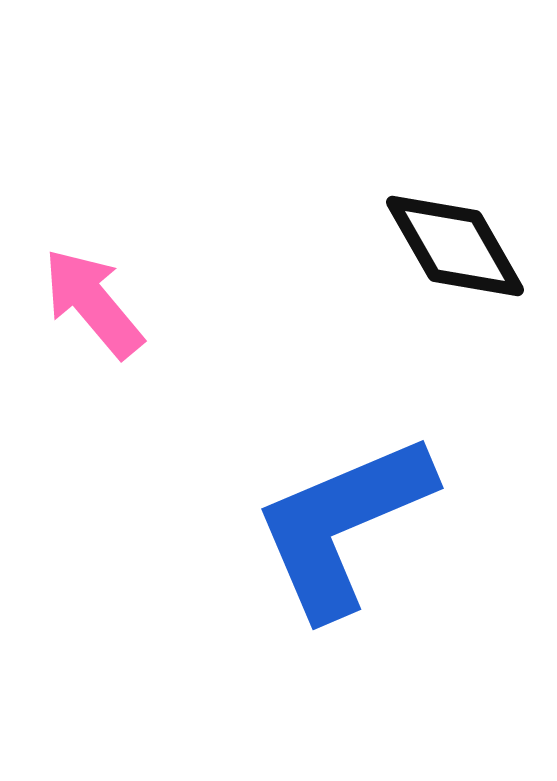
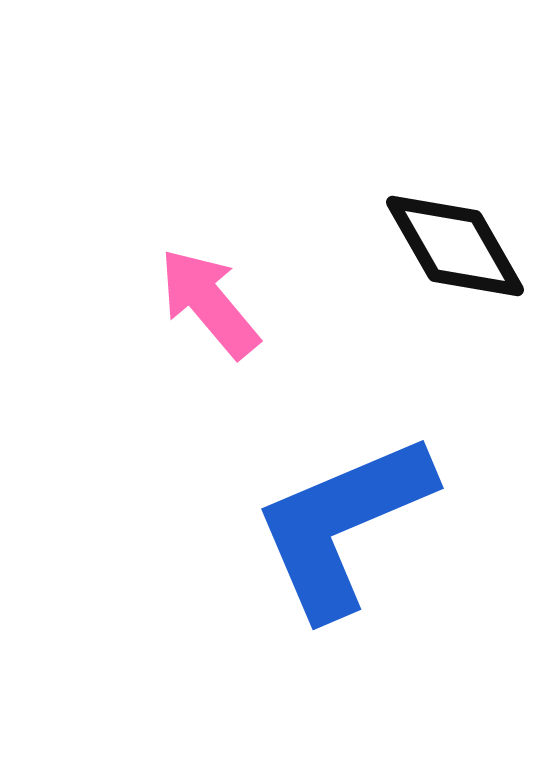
pink arrow: moved 116 px right
